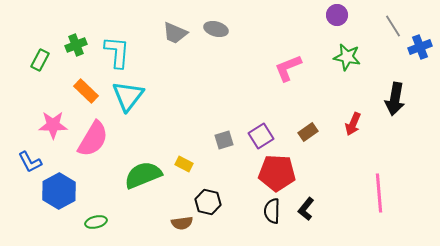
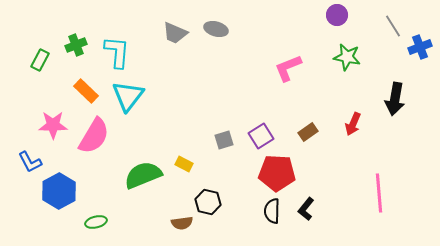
pink semicircle: moved 1 px right, 3 px up
